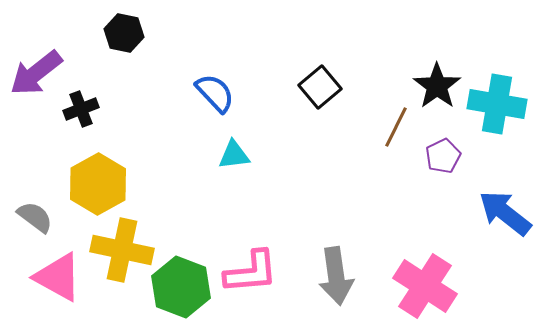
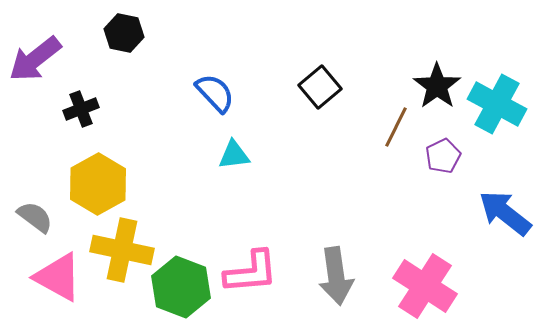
purple arrow: moved 1 px left, 14 px up
cyan cross: rotated 18 degrees clockwise
